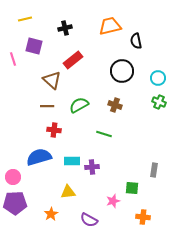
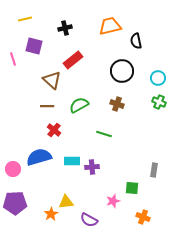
brown cross: moved 2 px right, 1 px up
red cross: rotated 32 degrees clockwise
pink circle: moved 8 px up
yellow triangle: moved 2 px left, 10 px down
orange cross: rotated 16 degrees clockwise
